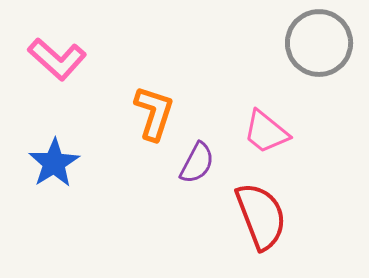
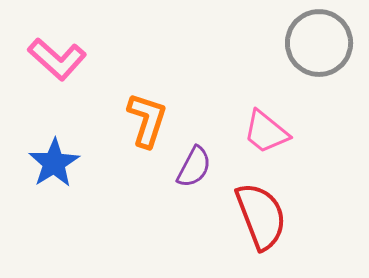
orange L-shape: moved 7 px left, 7 px down
purple semicircle: moved 3 px left, 4 px down
